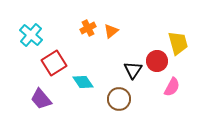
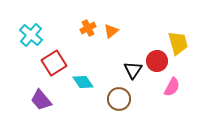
purple trapezoid: moved 1 px down
